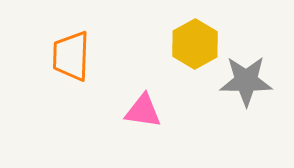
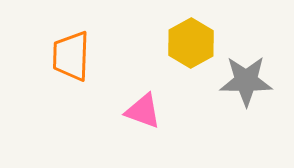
yellow hexagon: moved 4 px left, 1 px up
pink triangle: rotated 12 degrees clockwise
